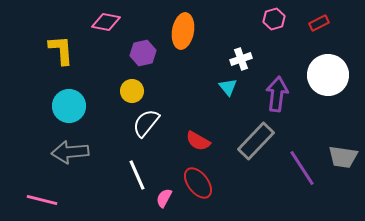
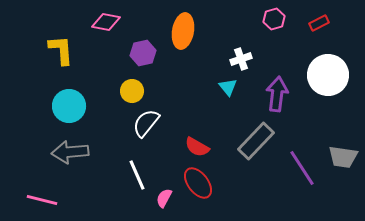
red semicircle: moved 1 px left, 6 px down
